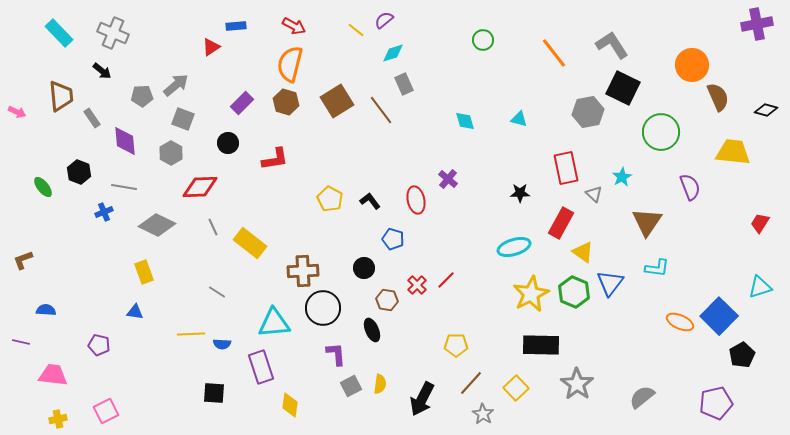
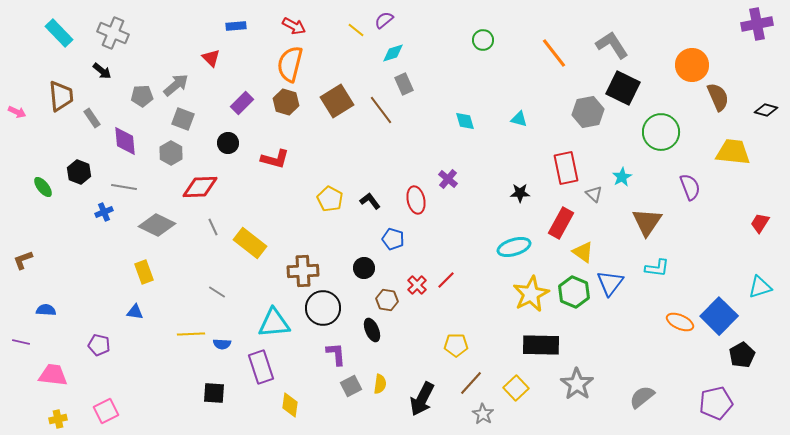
red triangle at (211, 47): moved 11 px down; rotated 42 degrees counterclockwise
red L-shape at (275, 159): rotated 24 degrees clockwise
